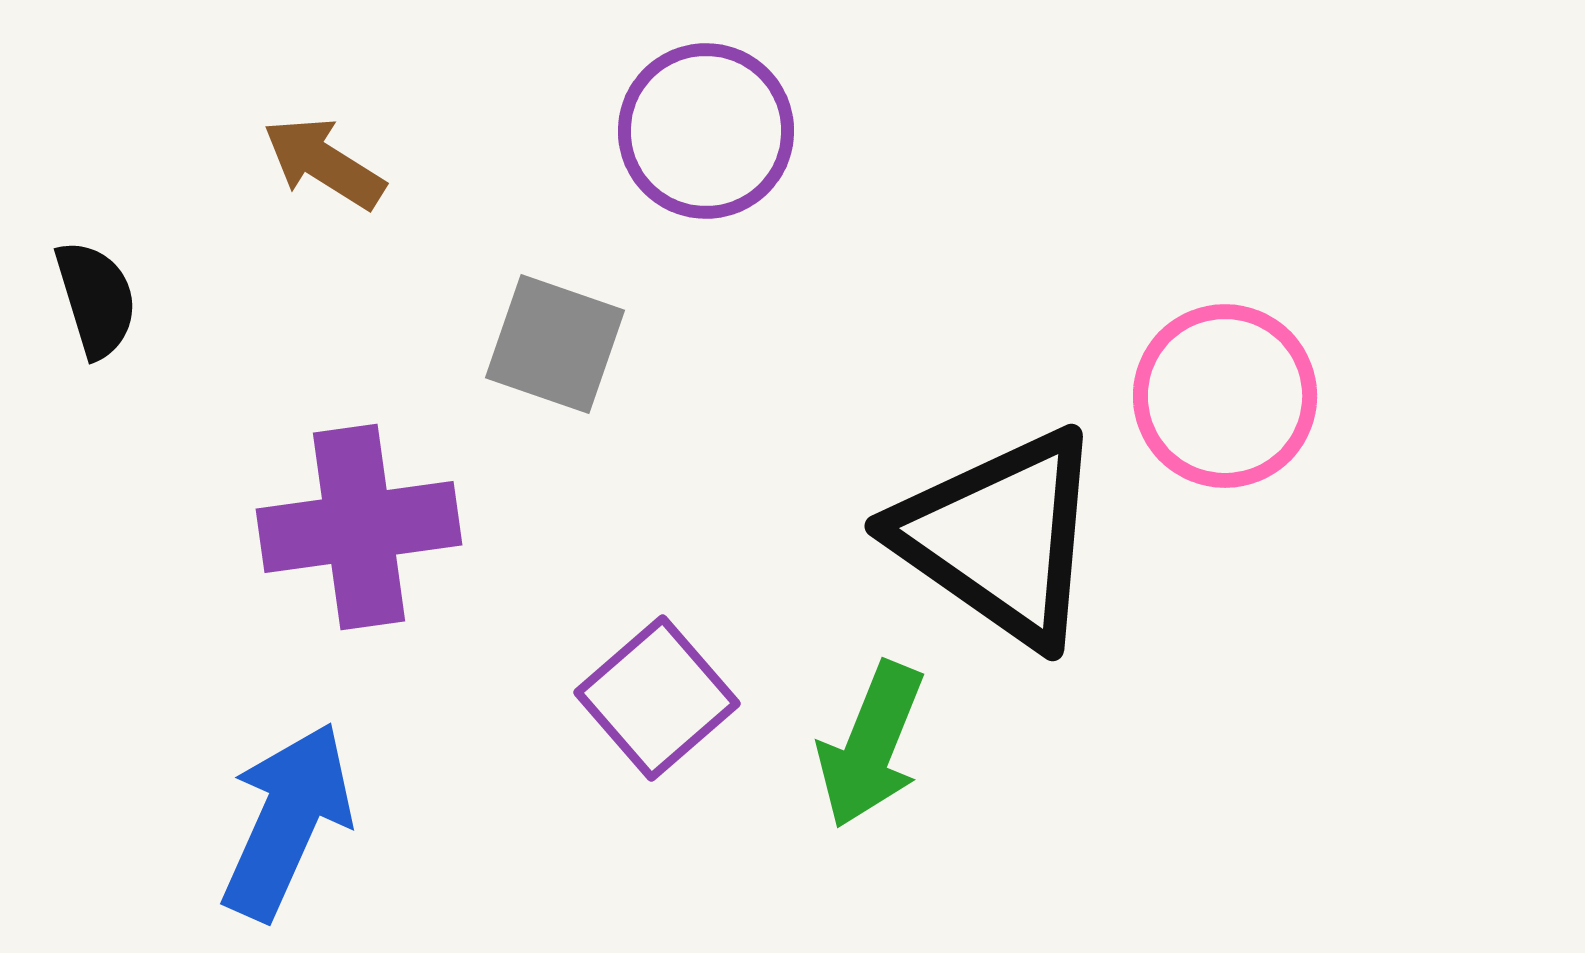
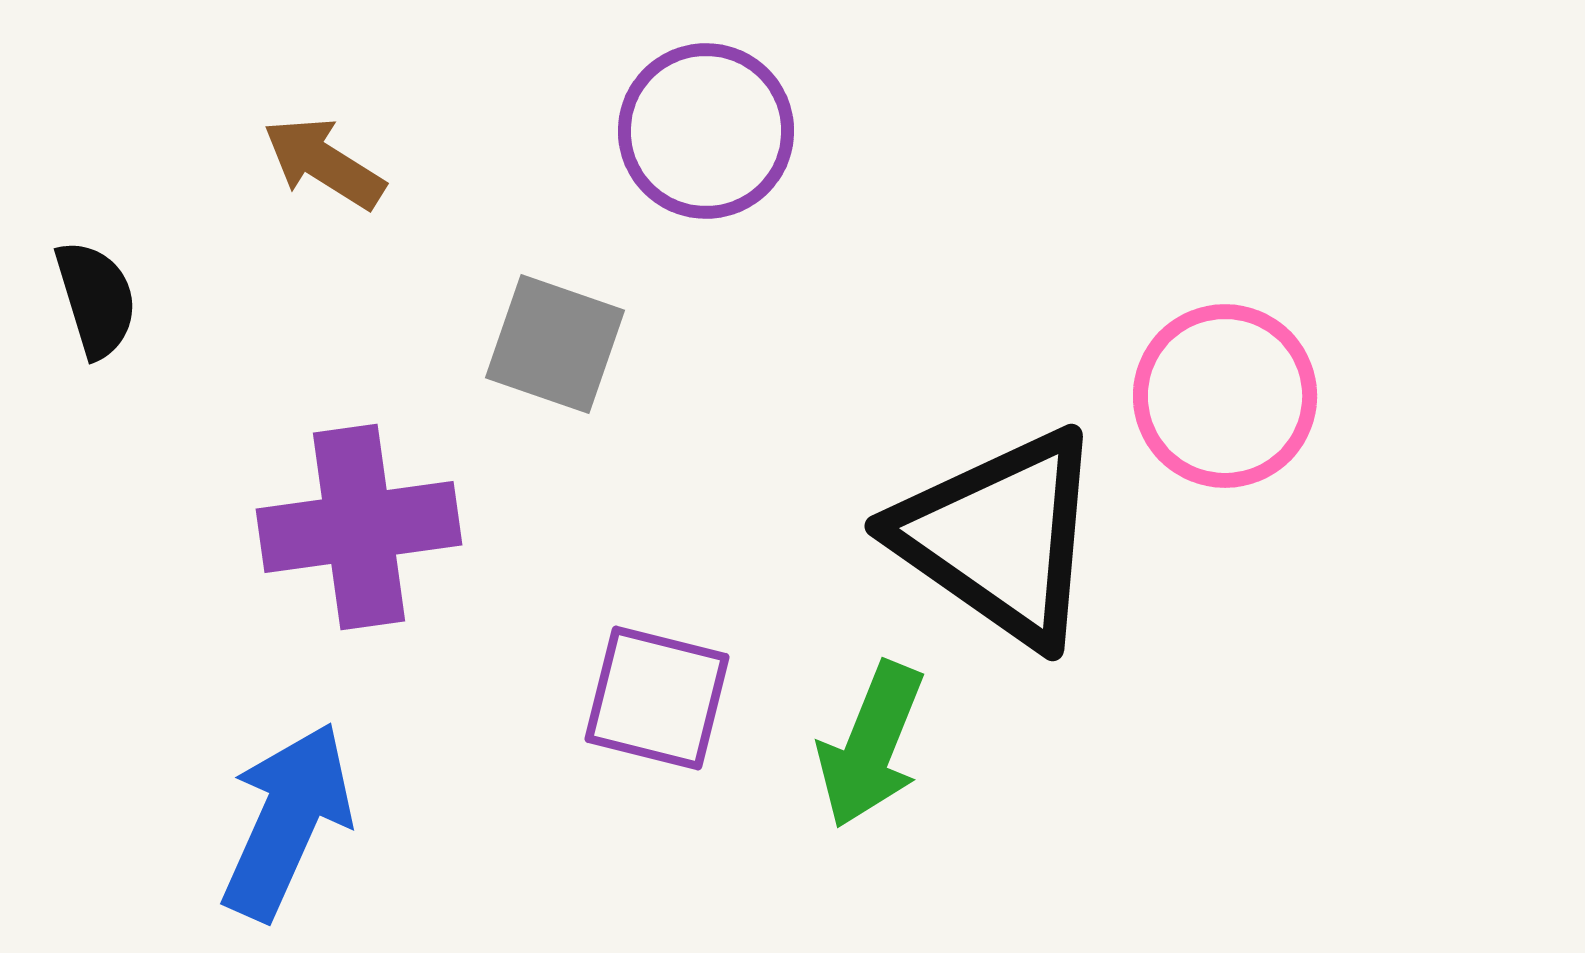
purple square: rotated 35 degrees counterclockwise
